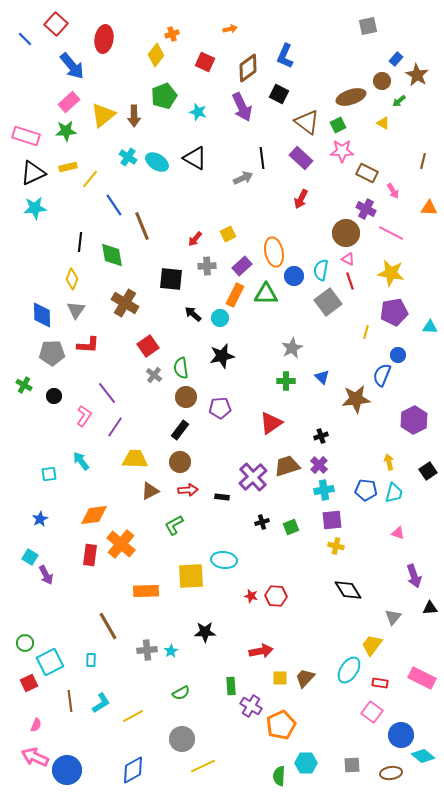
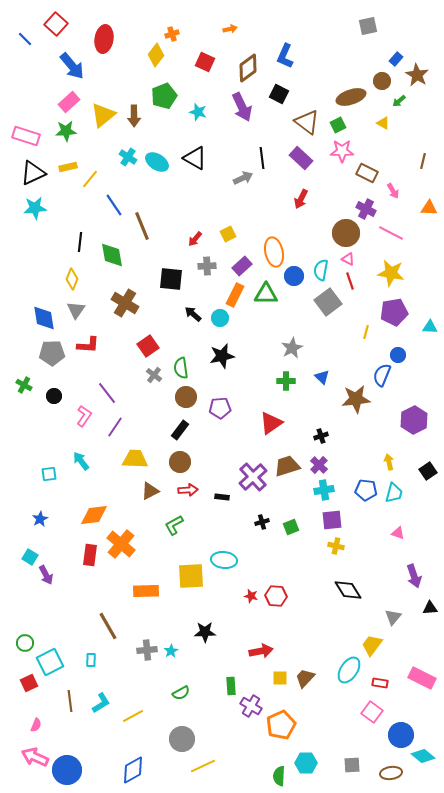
blue diamond at (42, 315): moved 2 px right, 3 px down; rotated 8 degrees counterclockwise
